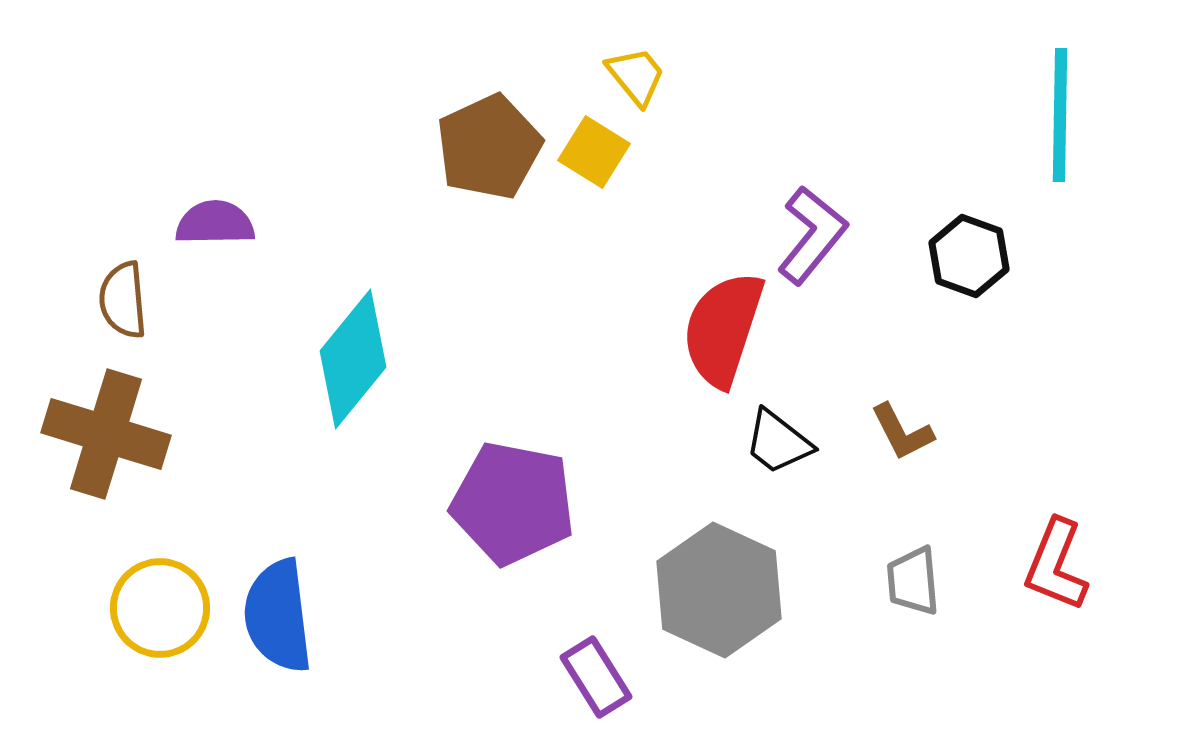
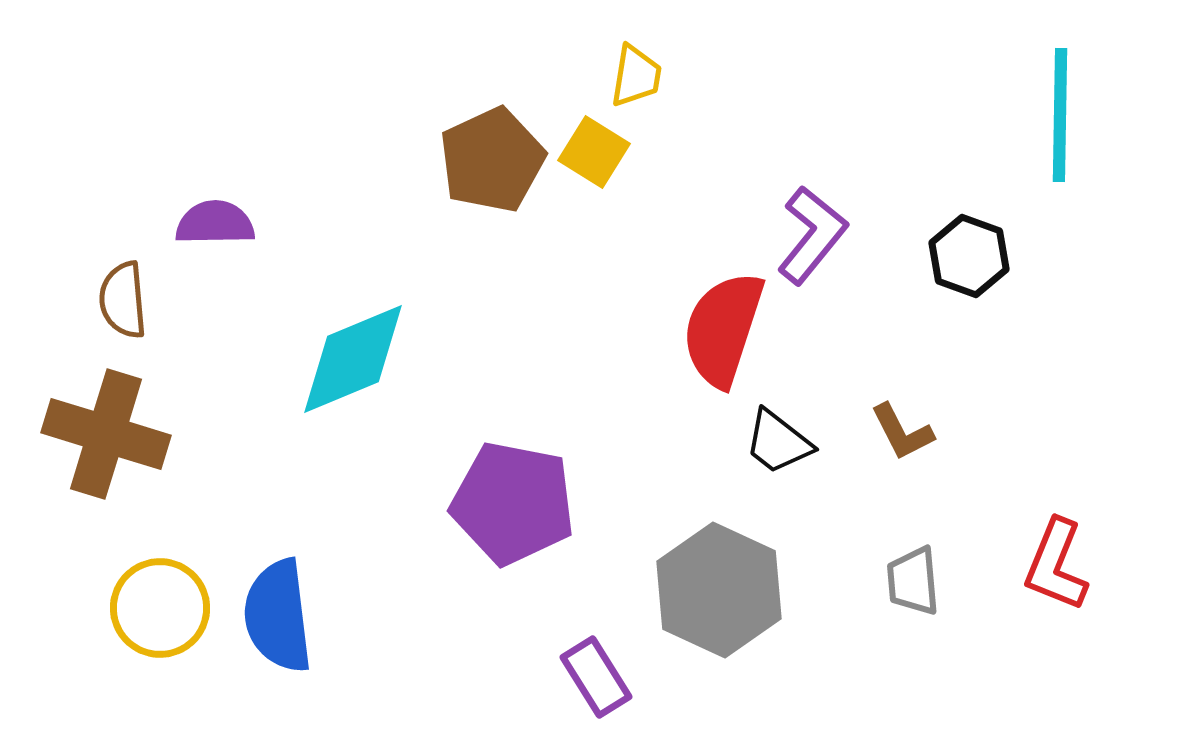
yellow trapezoid: rotated 48 degrees clockwise
brown pentagon: moved 3 px right, 13 px down
cyan diamond: rotated 28 degrees clockwise
